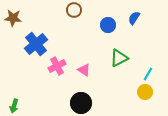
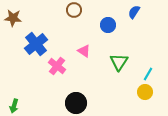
blue semicircle: moved 6 px up
green triangle: moved 4 px down; rotated 30 degrees counterclockwise
pink cross: rotated 24 degrees counterclockwise
pink triangle: moved 19 px up
black circle: moved 5 px left
